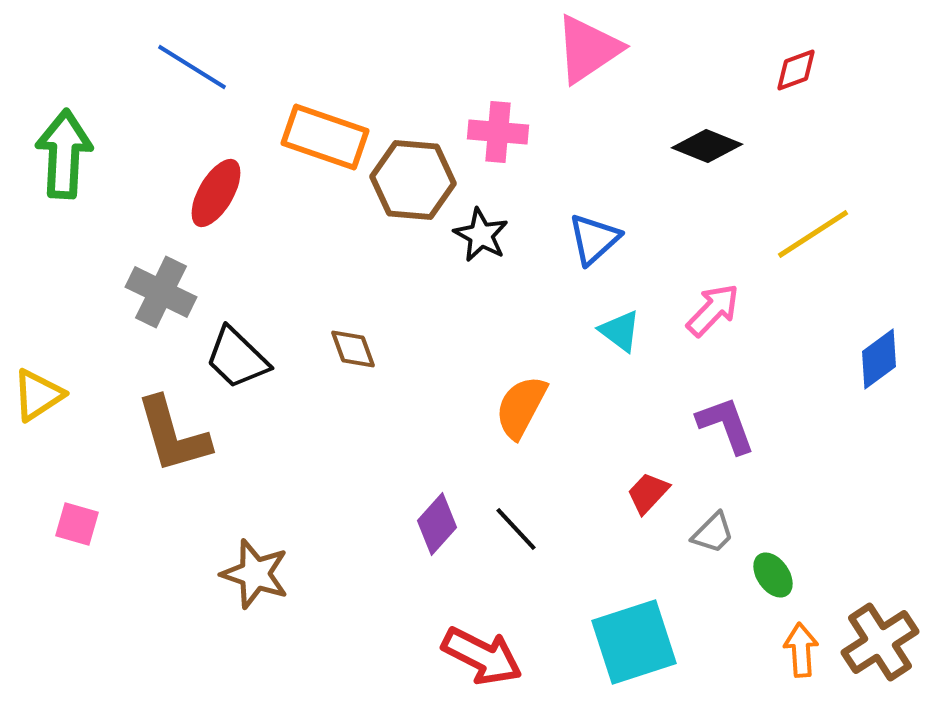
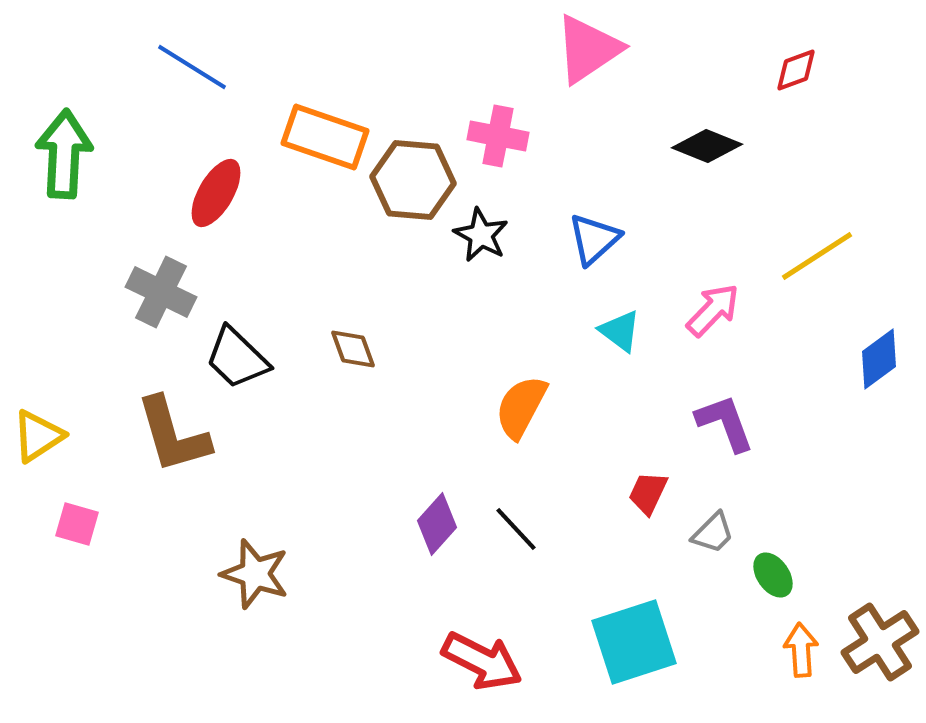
pink cross: moved 4 px down; rotated 6 degrees clockwise
yellow line: moved 4 px right, 22 px down
yellow triangle: moved 41 px down
purple L-shape: moved 1 px left, 2 px up
red trapezoid: rotated 18 degrees counterclockwise
red arrow: moved 5 px down
